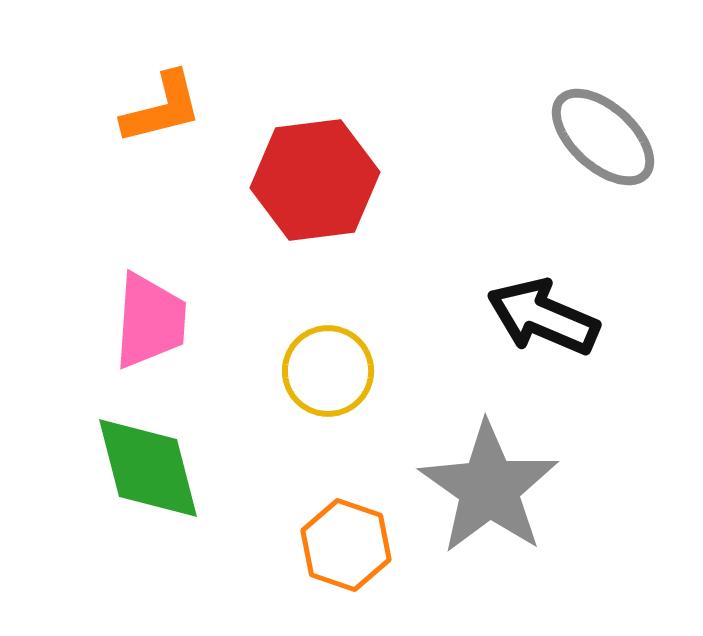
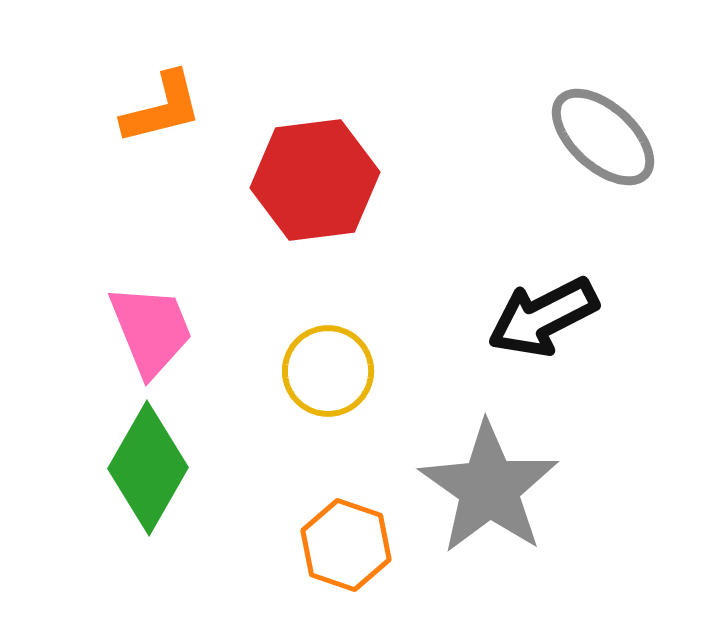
black arrow: rotated 50 degrees counterclockwise
pink trapezoid: moved 1 px right, 9 px down; rotated 26 degrees counterclockwise
green diamond: rotated 44 degrees clockwise
